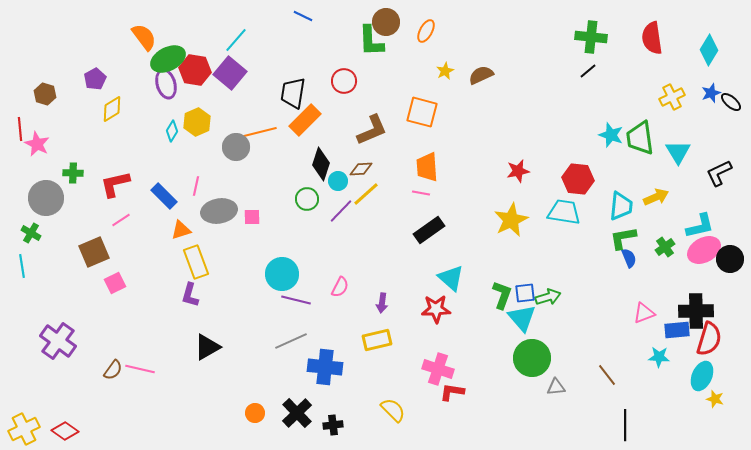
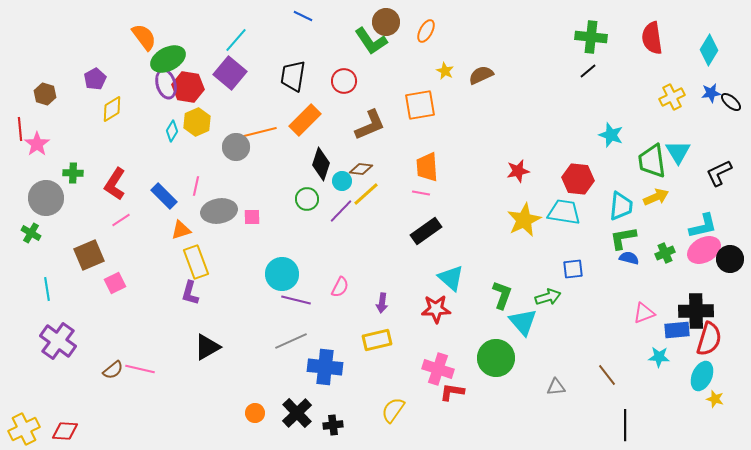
green L-shape at (371, 41): rotated 32 degrees counterclockwise
red hexagon at (195, 70): moved 7 px left, 17 px down
yellow star at (445, 71): rotated 18 degrees counterclockwise
black trapezoid at (293, 93): moved 17 px up
blue star at (711, 93): rotated 12 degrees clockwise
orange square at (422, 112): moved 2 px left, 7 px up; rotated 24 degrees counterclockwise
brown L-shape at (372, 130): moved 2 px left, 5 px up
green trapezoid at (640, 138): moved 12 px right, 23 px down
pink star at (37, 144): rotated 10 degrees clockwise
brown diamond at (361, 169): rotated 10 degrees clockwise
cyan circle at (338, 181): moved 4 px right
red L-shape at (115, 184): rotated 44 degrees counterclockwise
yellow star at (511, 220): moved 13 px right
cyan L-shape at (700, 226): moved 3 px right
black rectangle at (429, 230): moved 3 px left, 1 px down
green cross at (665, 247): moved 6 px down; rotated 12 degrees clockwise
brown square at (94, 252): moved 5 px left, 3 px down
blue semicircle at (629, 258): rotated 54 degrees counterclockwise
cyan line at (22, 266): moved 25 px right, 23 px down
blue square at (525, 293): moved 48 px right, 24 px up
purple L-shape at (190, 295): moved 2 px up
cyan triangle at (522, 318): moved 1 px right, 4 px down
green circle at (532, 358): moved 36 px left
brown semicircle at (113, 370): rotated 15 degrees clockwise
yellow semicircle at (393, 410): rotated 100 degrees counterclockwise
red diamond at (65, 431): rotated 32 degrees counterclockwise
